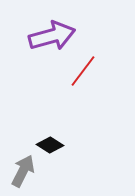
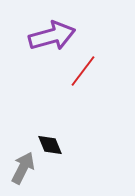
black diamond: rotated 36 degrees clockwise
gray arrow: moved 3 px up
